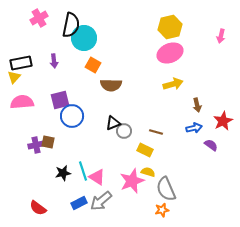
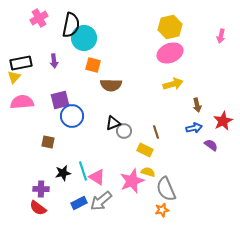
orange square: rotated 14 degrees counterclockwise
brown line: rotated 56 degrees clockwise
purple cross: moved 5 px right, 44 px down; rotated 14 degrees clockwise
